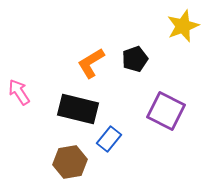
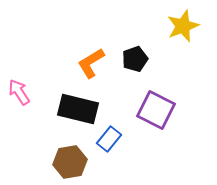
purple square: moved 10 px left, 1 px up
